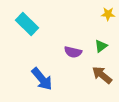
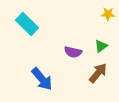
brown arrow: moved 4 px left, 2 px up; rotated 90 degrees clockwise
